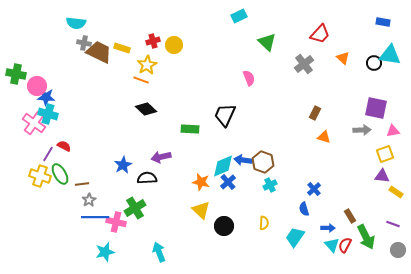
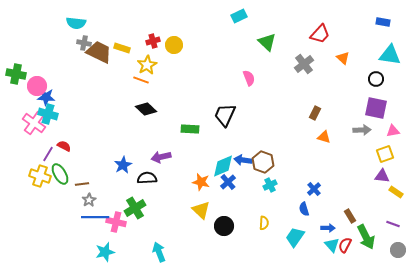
black circle at (374, 63): moved 2 px right, 16 px down
